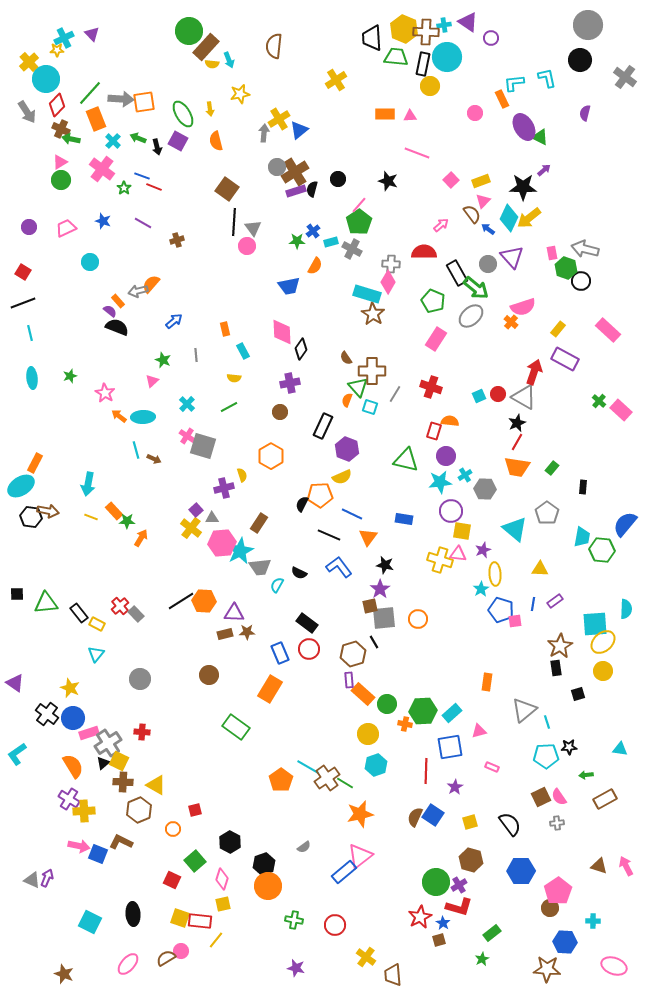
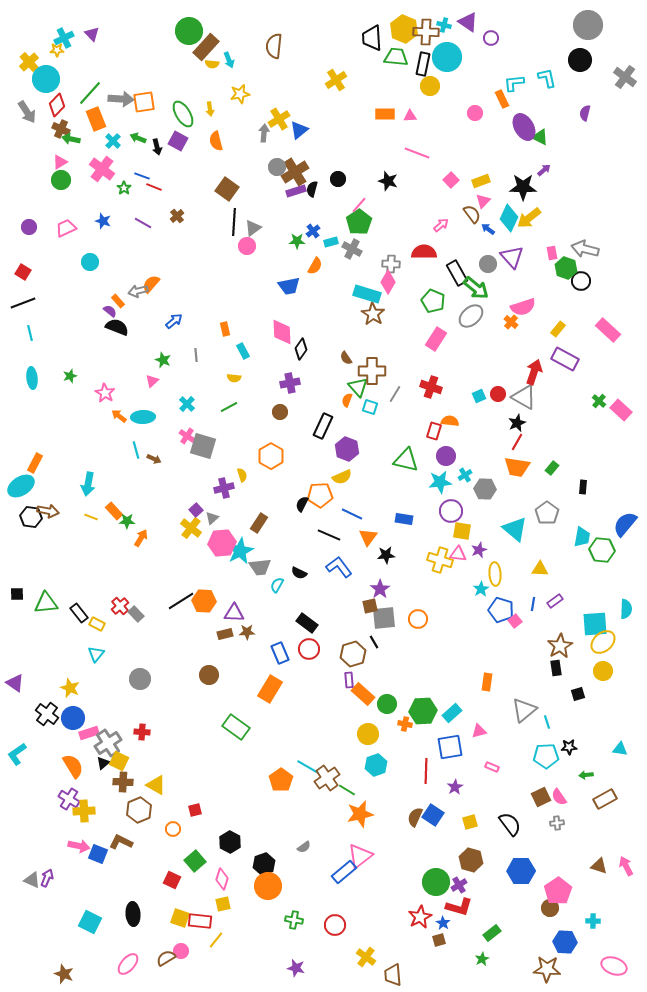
cyan cross at (444, 25): rotated 24 degrees clockwise
gray triangle at (253, 228): rotated 30 degrees clockwise
brown cross at (177, 240): moved 24 px up; rotated 24 degrees counterclockwise
gray triangle at (212, 518): rotated 40 degrees counterclockwise
purple star at (483, 550): moved 4 px left
black star at (385, 565): moved 1 px right, 10 px up; rotated 18 degrees counterclockwise
pink square at (515, 621): rotated 32 degrees counterclockwise
green line at (345, 783): moved 2 px right, 7 px down
